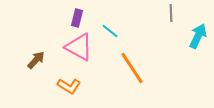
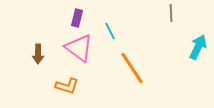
cyan line: rotated 24 degrees clockwise
cyan arrow: moved 11 px down
pink triangle: moved 1 px down; rotated 8 degrees clockwise
brown arrow: moved 2 px right, 6 px up; rotated 138 degrees clockwise
orange L-shape: moved 2 px left; rotated 15 degrees counterclockwise
